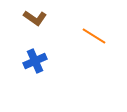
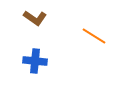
blue cross: rotated 30 degrees clockwise
